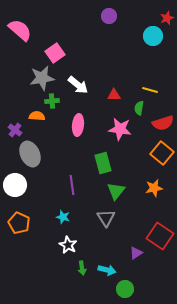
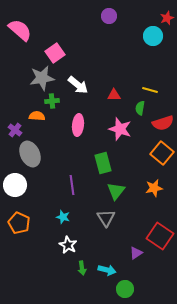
green semicircle: moved 1 px right
pink star: rotated 10 degrees clockwise
